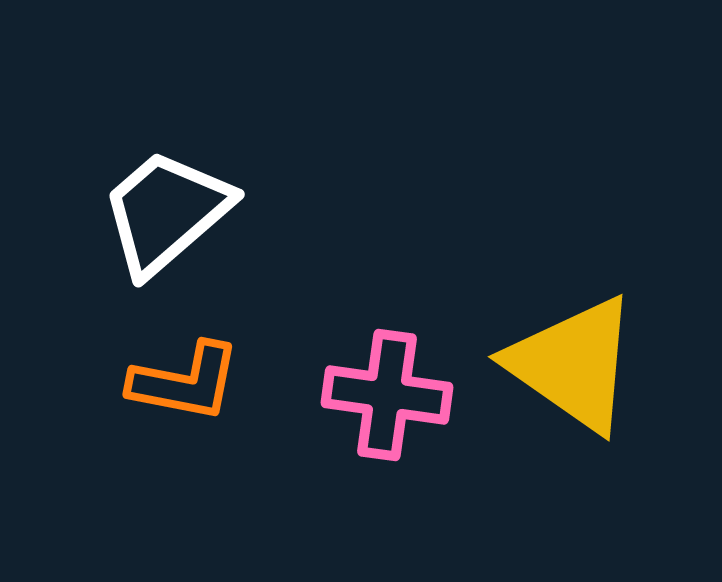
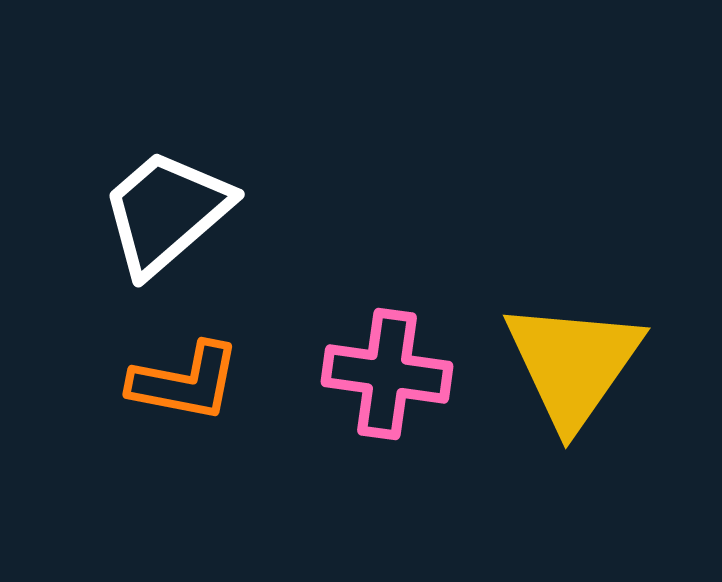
yellow triangle: rotated 30 degrees clockwise
pink cross: moved 21 px up
